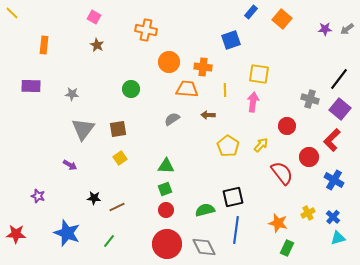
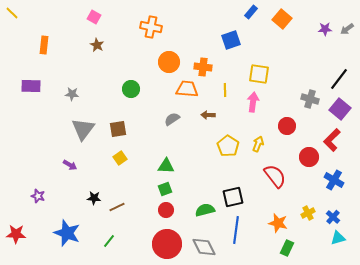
orange cross at (146, 30): moved 5 px right, 3 px up
yellow arrow at (261, 145): moved 3 px left, 1 px up; rotated 21 degrees counterclockwise
red semicircle at (282, 173): moved 7 px left, 3 px down
